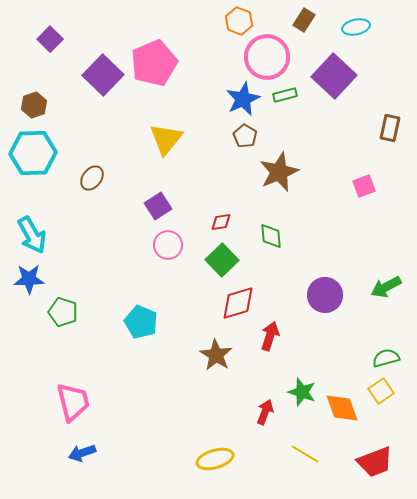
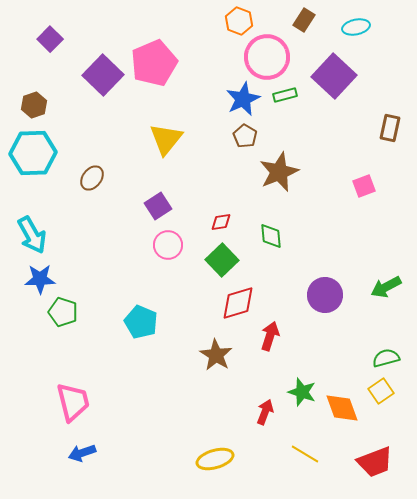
blue star at (29, 279): moved 11 px right
